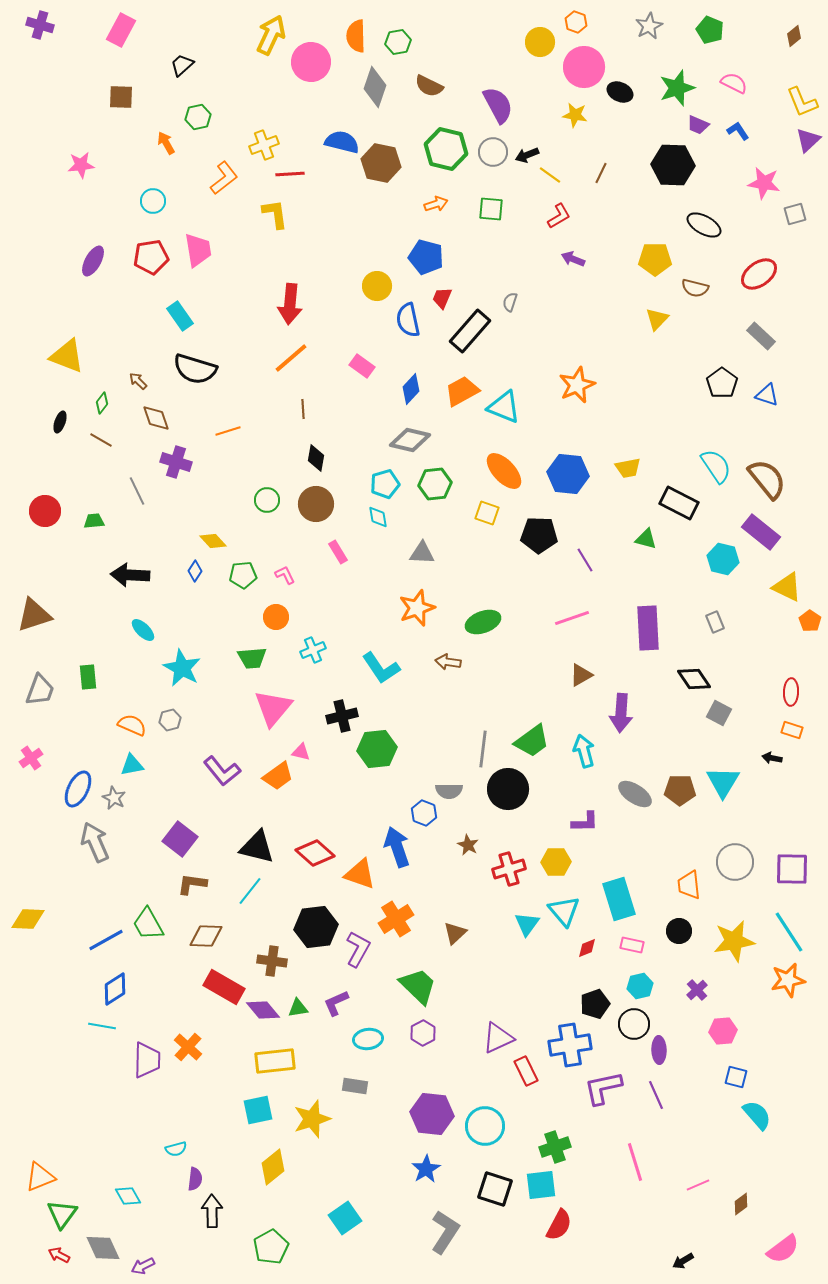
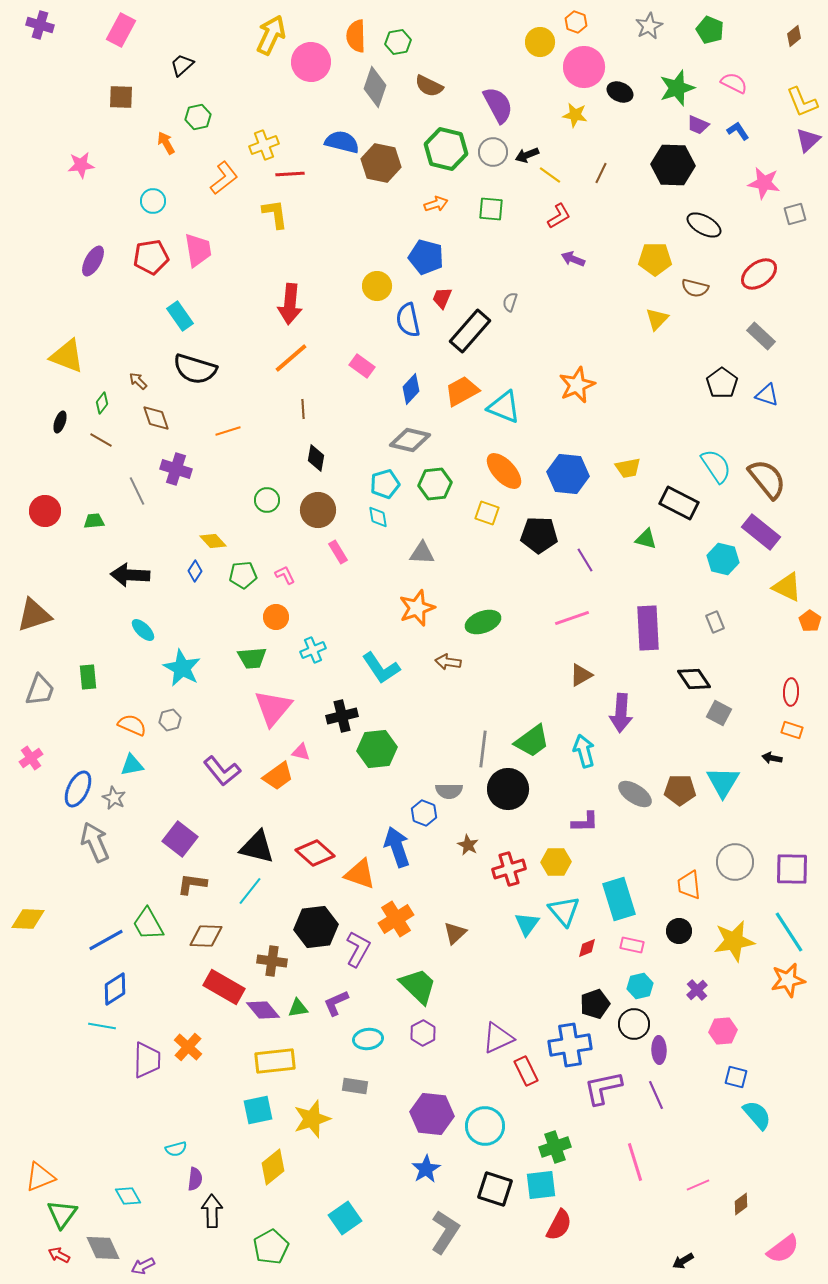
purple cross at (176, 462): moved 7 px down
brown circle at (316, 504): moved 2 px right, 6 px down
